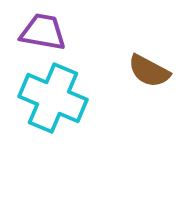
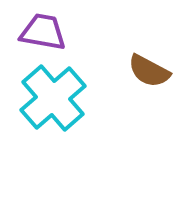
cyan cross: rotated 26 degrees clockwise
